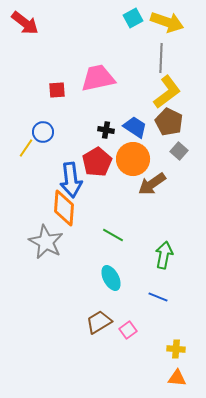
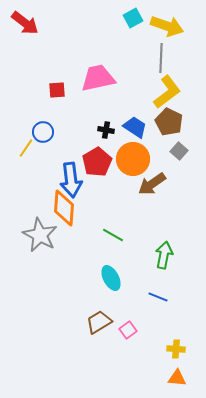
yellow arrow: moved 4 px down
gray star: moved 6 px left, 7 px up
